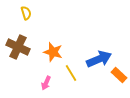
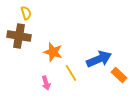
brown cross: moved 1 px right, 11 px up; rotated 15 degrees counterclockwise
pink arrow: rotated 40 degrees counterclockwise
